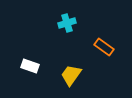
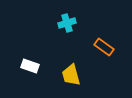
yellow trapezoid: rotated 50 degrees counterclockwise
